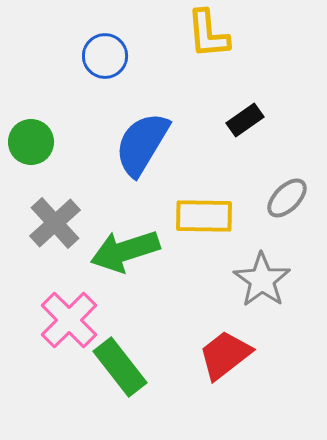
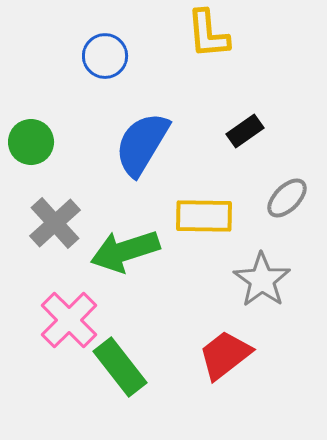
black rectangle: moved 11 px down
